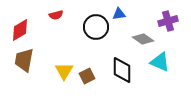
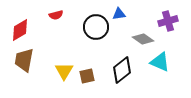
black diamond: rotated 52 degrees clockwise
brown square: rotated 14 degrees clockwise
